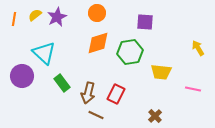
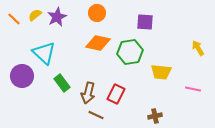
orange line: rotated 56 degrees counterclockwise
orange diamond: rotated 30 degrees clockwise
brown cross: rotated 32 degrees clockwise
